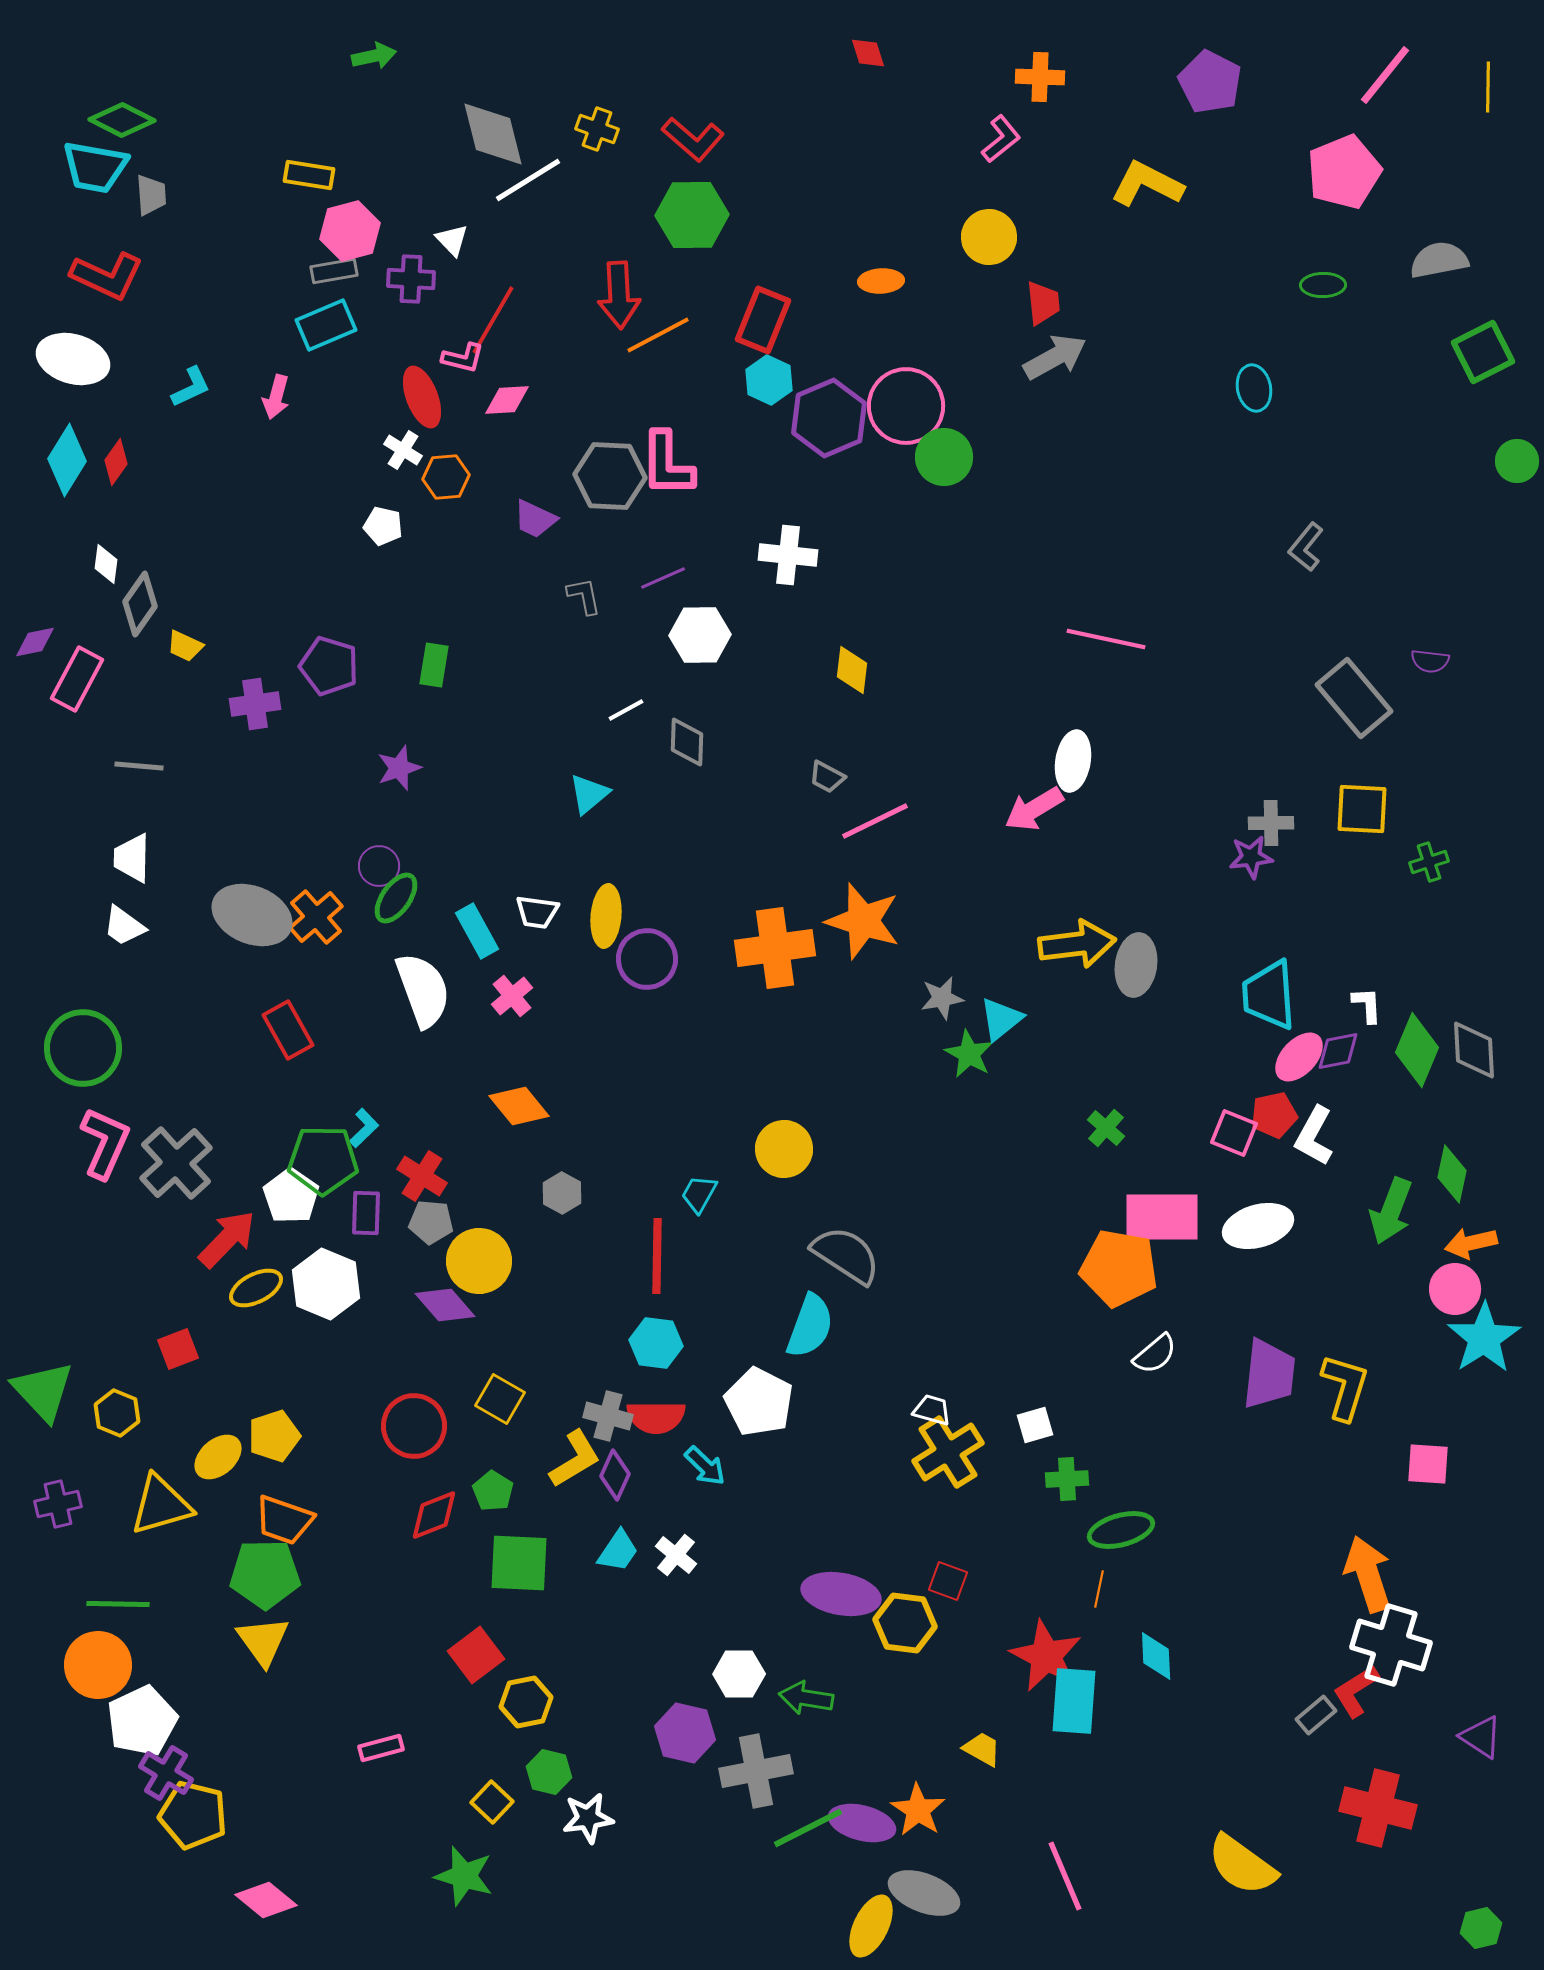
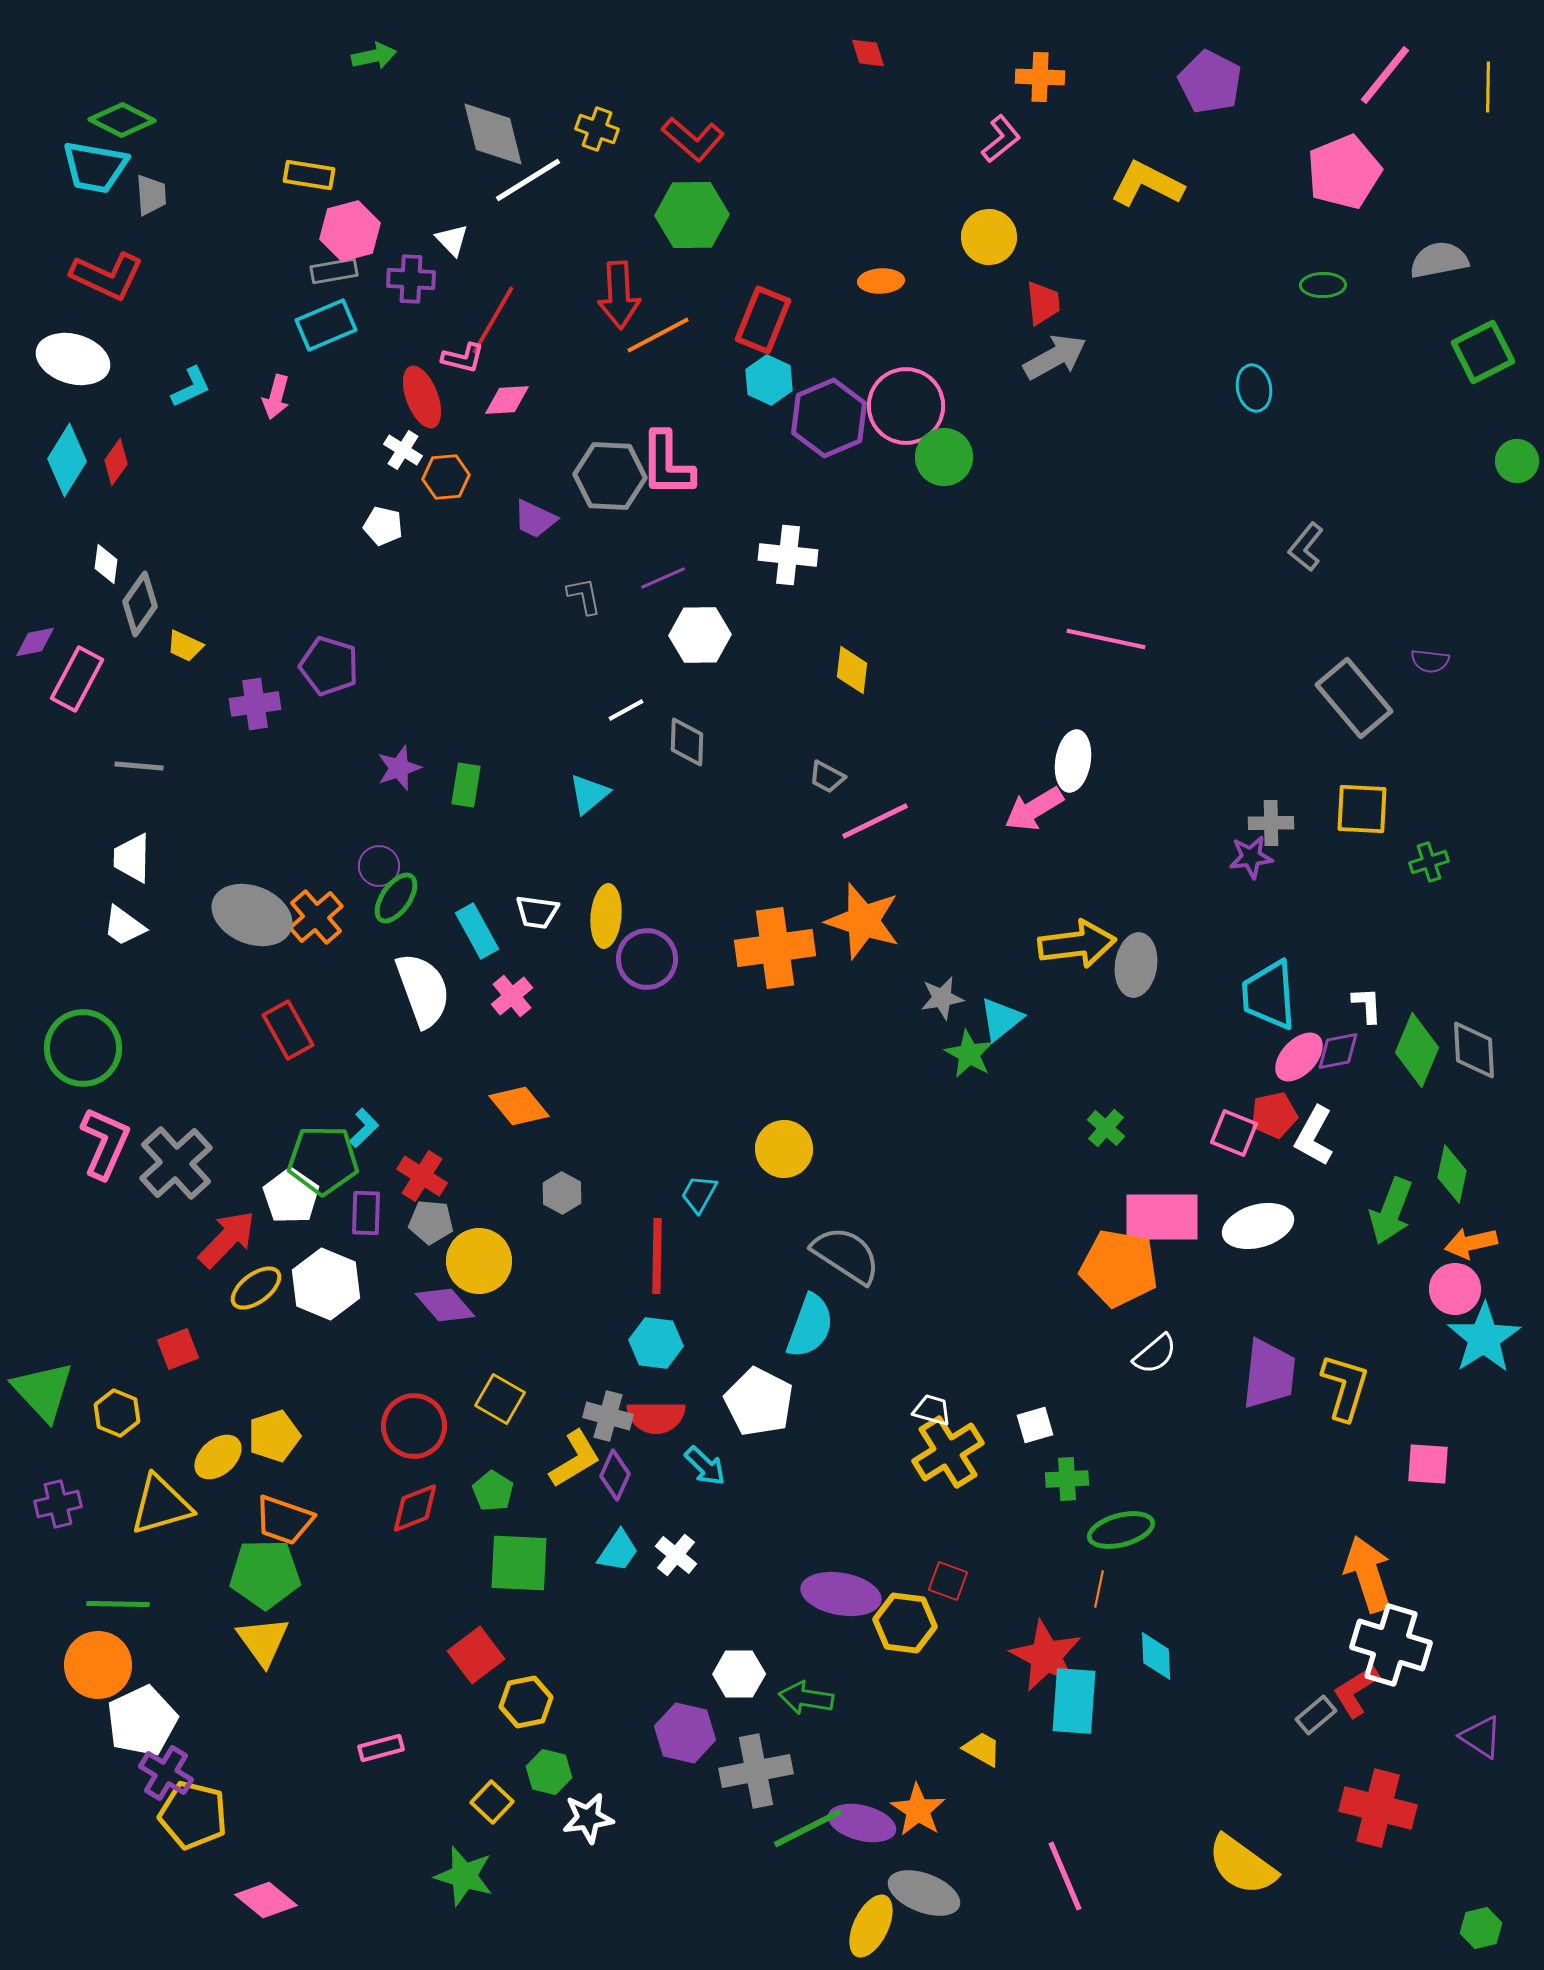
green rectangle at (434, 665): moved 32 px right, 120 px down
yellow ellipse at (256, 1288): rotated 10 degrees counterclockwise
red diamond at (434, 1515): moved 19 px left, 7 px up
